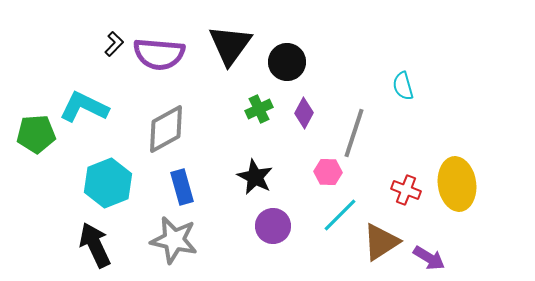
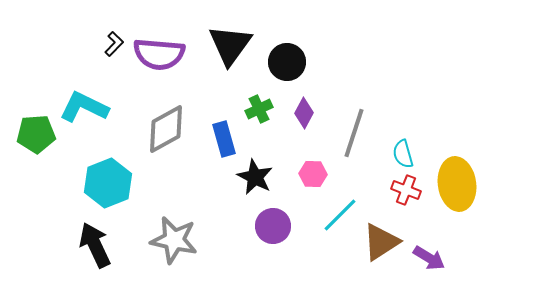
cyan semicircle: moved 68 px down
pink hexagon: moved 15 px left, 2 px down
blue rectangle: moved 42 px right, 48 px up
